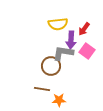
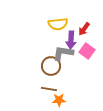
brown line: moved 7 px right
